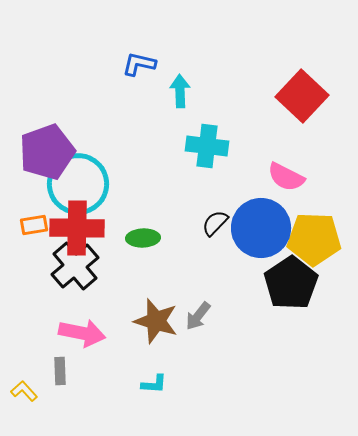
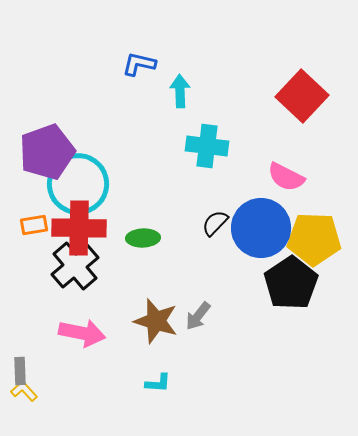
red cross: moved 2 px right
gray rectangle: moved 40 px left
cyan L-shape: moved 4 px right, 1 px up
